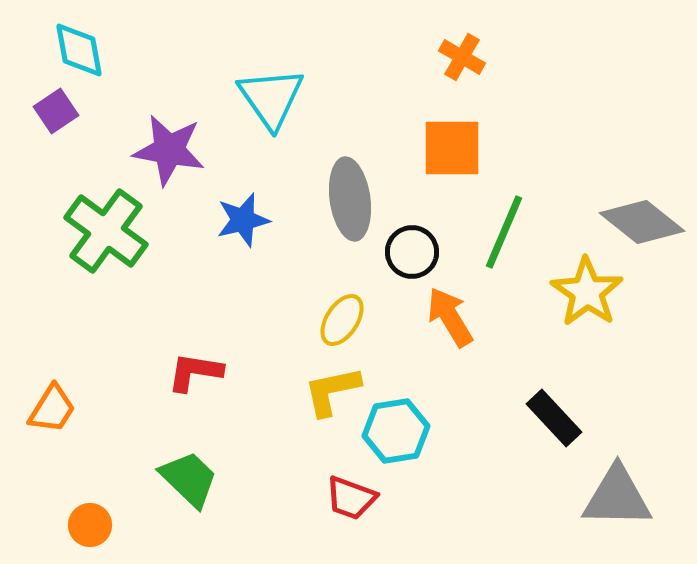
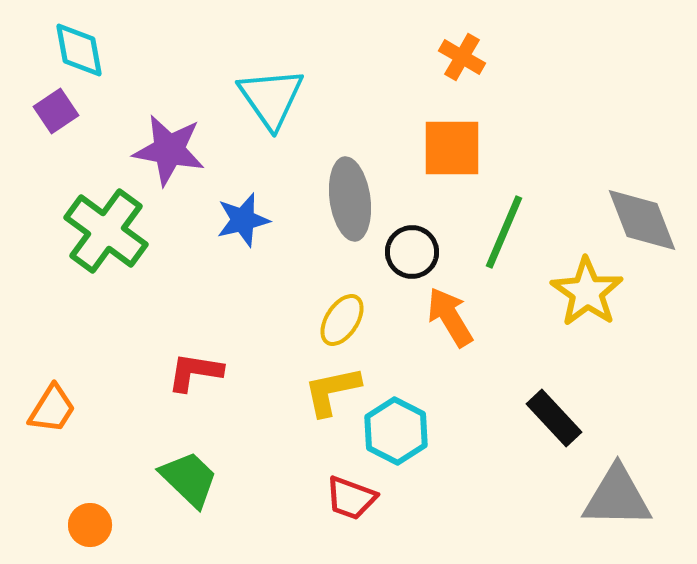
gray diamond: moved 2 px up; rotated 30 degrees clockwise
cyan hexagon: rotated 24 degrees counterclockwise
